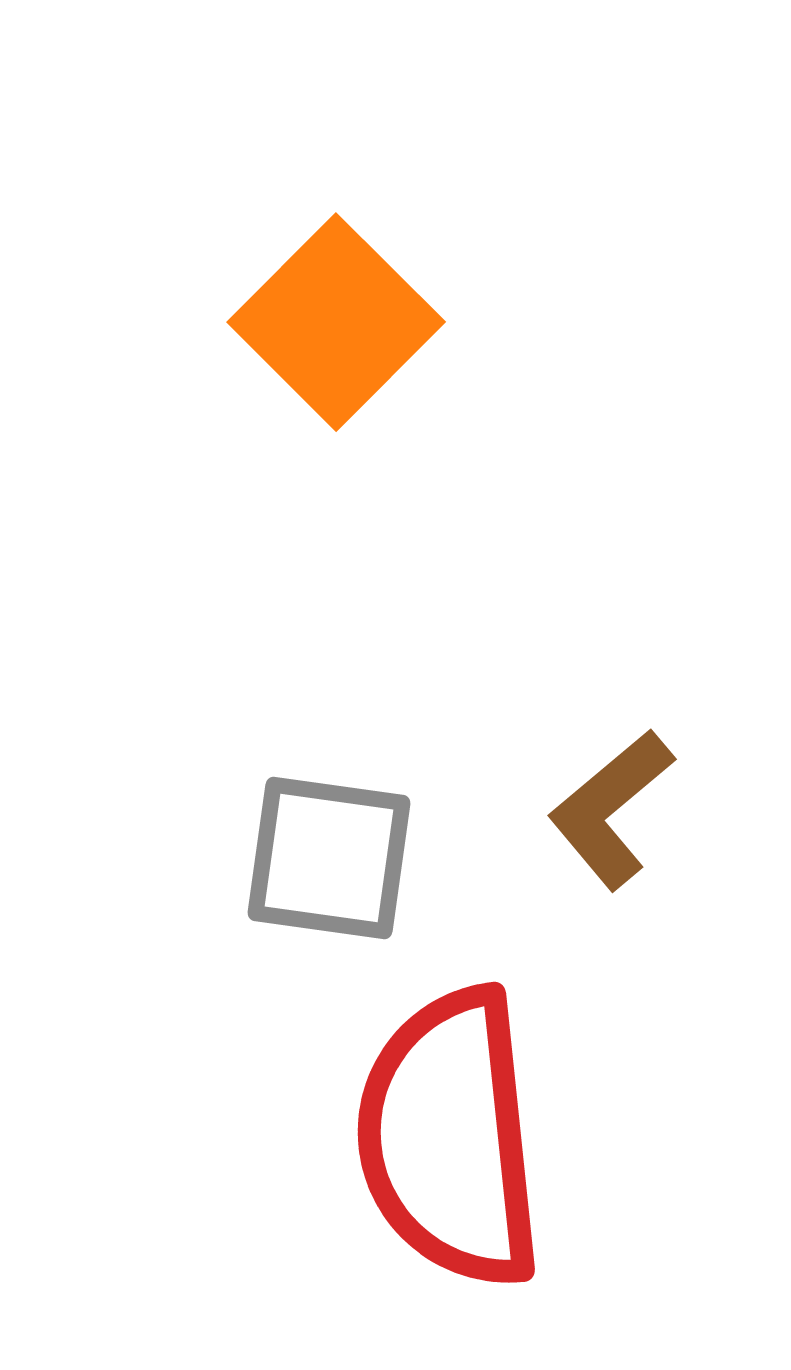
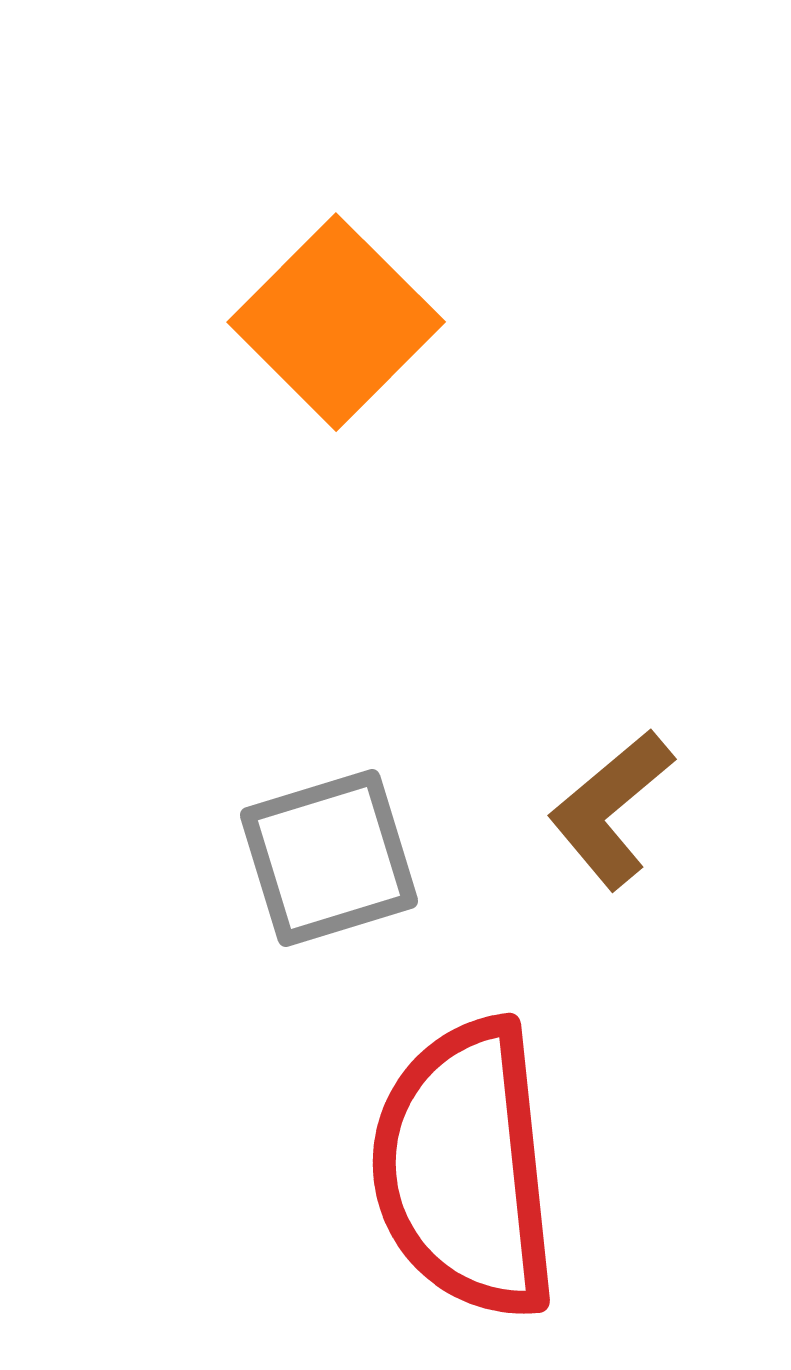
gray square: rotated 25 degrees counterclockwise
red semicircle: moved 15 px right, 31 px down
